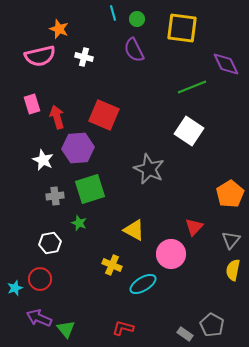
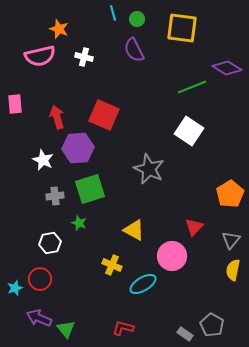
purple diamond: moved 1 px right, 4 px down; rotated 32 degrees counterclockwise
pink rectangle: moved 17 px left; rotated 12 degrees clockwise
pink circle: moved 1 px right, 2 px down
